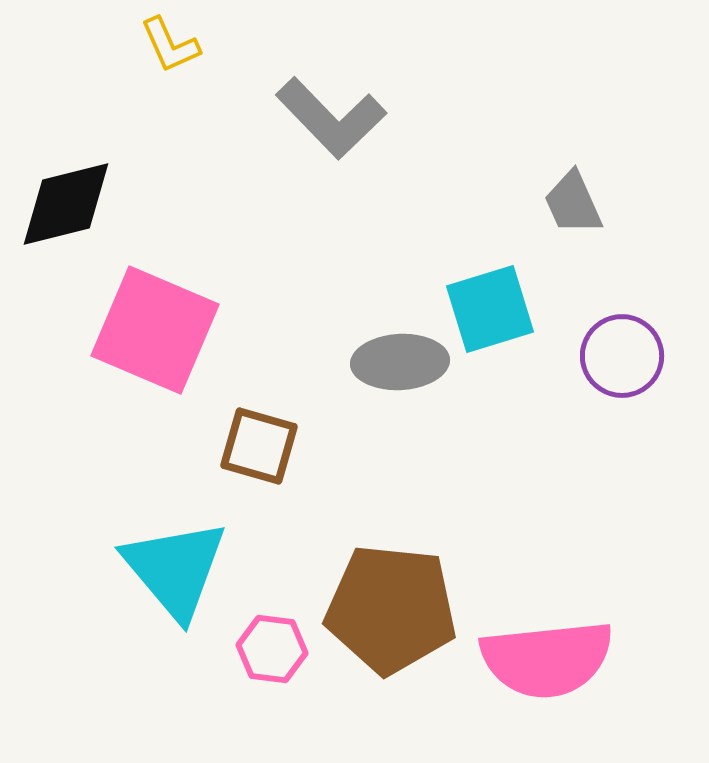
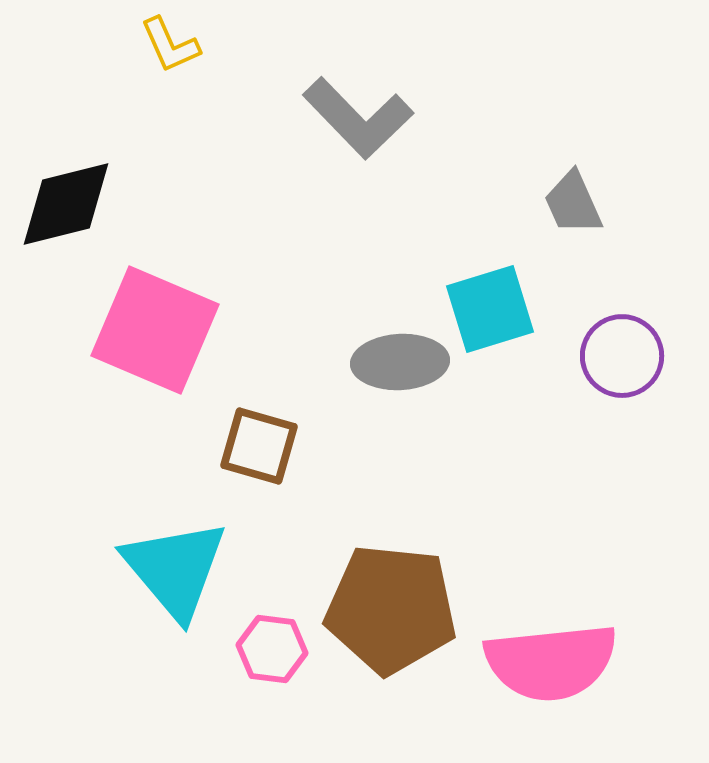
gray L-shape: moved 27 px right
pink semicircle: moved 4 px right, 3 px down
